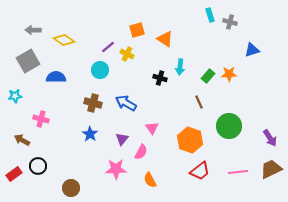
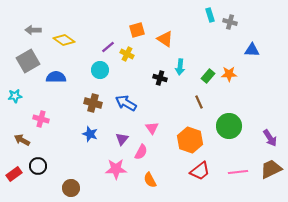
blue triangle: rotated 21 degrees clockwise
blue star: rotated 14 degrees counterclockwise
